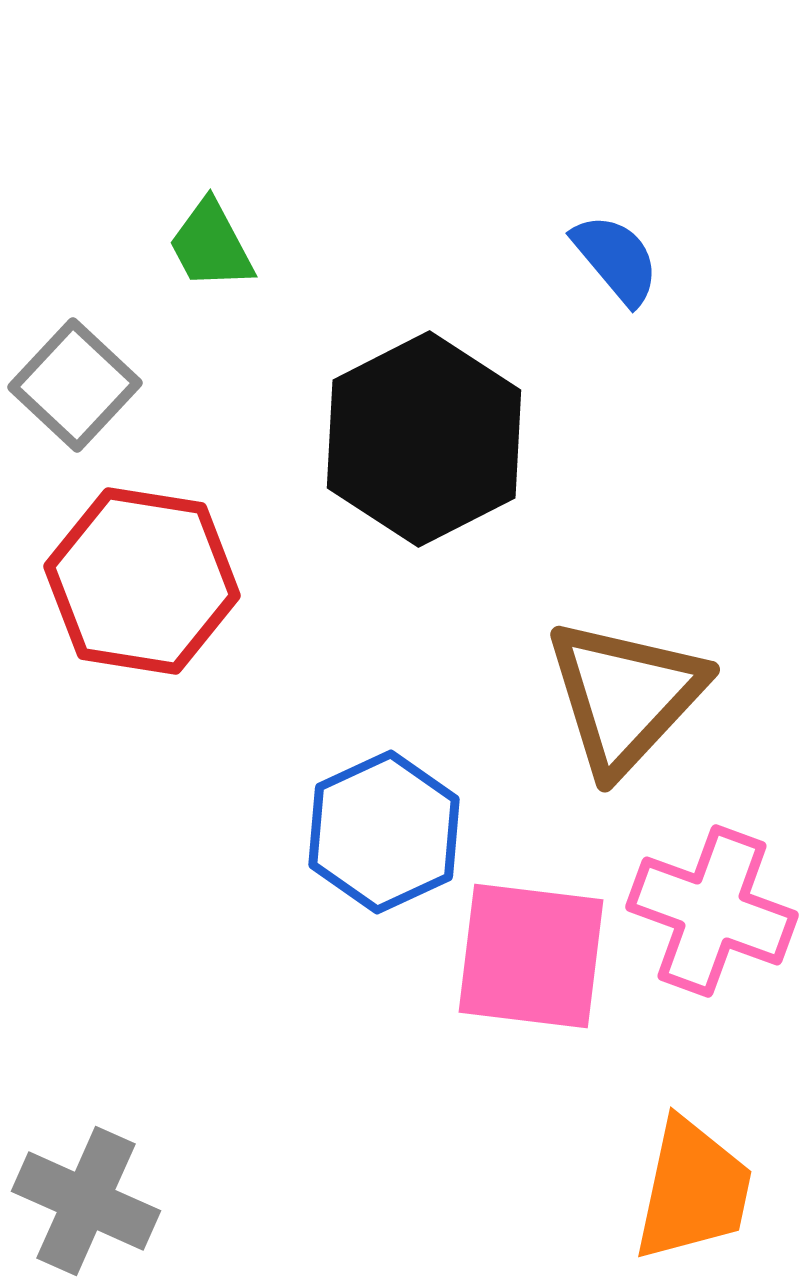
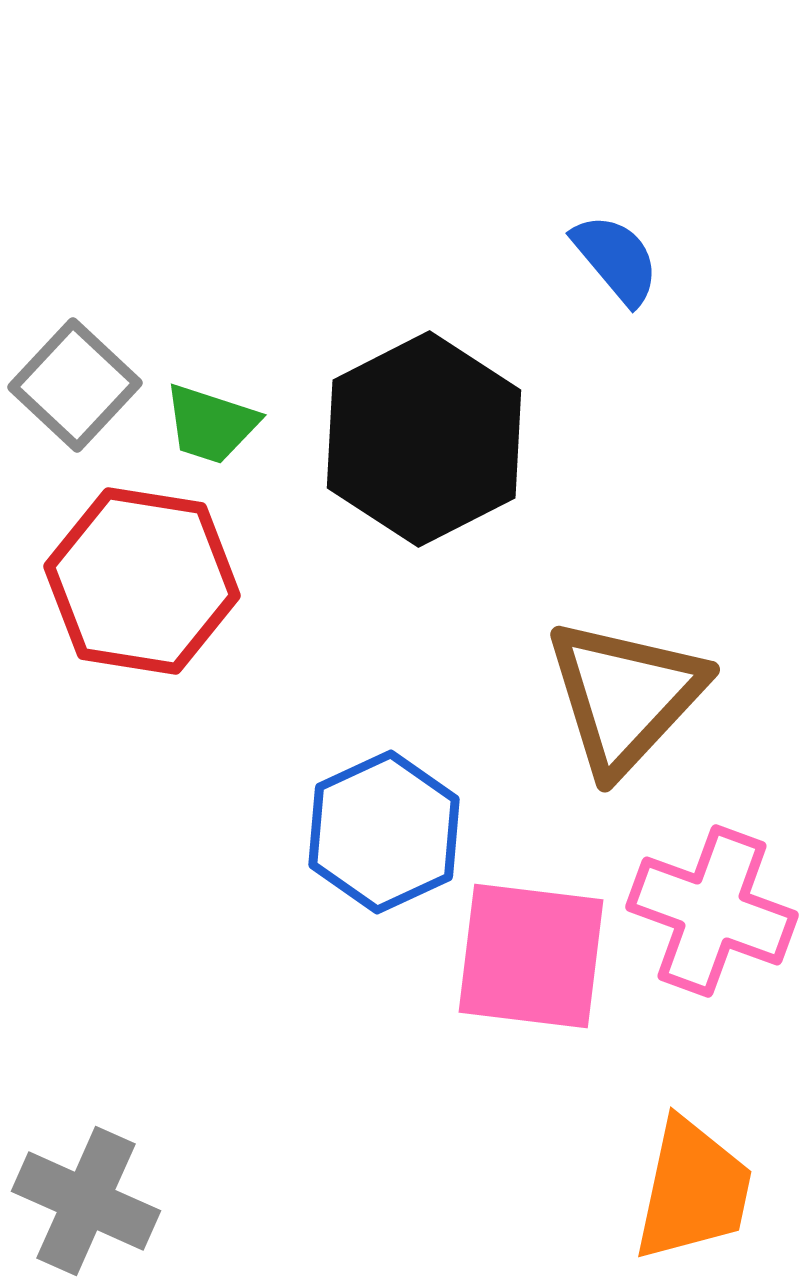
green trapezoid: moved 179 px down; rotated 44 degrees counterclockwise
